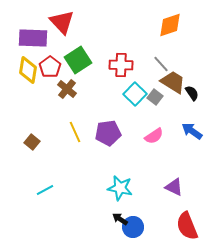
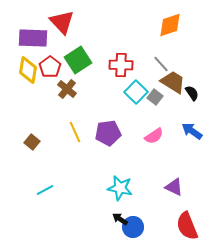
cyan square: moved 1 px right, 2 px up
